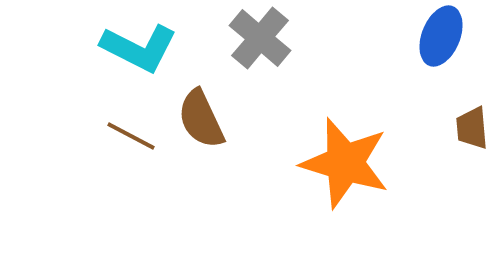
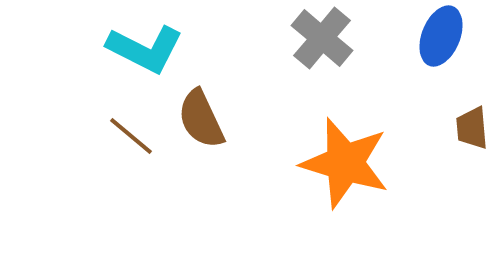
gray cross: moved 62 px right
cyan L-shape: moved 6 px right, 1 px down
brown line: rotated 12 degrees clockwise
